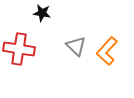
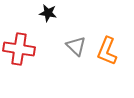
black star: moved 6 px right
orange L-shape: rotated 20 degrees counterclockwise
